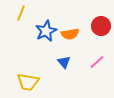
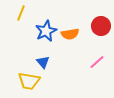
blue triangle: moved 21 px left
yellow trapezoid: moved 1 px right, 1 px up
